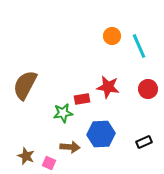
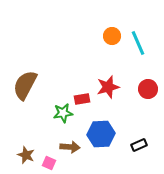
cyan line: moved 1 px left, 3 px up
red star: rotated 25 degrees counterclockwise
black rectangle: moved 5 px left, 3 px down
brown star: moved 1 px up
